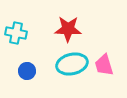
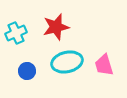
red star: moved 12 px left, 2 px up; rotated 16 degrees counterclockwise
cyan cross: rotated 35 degrees counterclockwise
cyan ellipse: moved 5 px left, 2 px up
